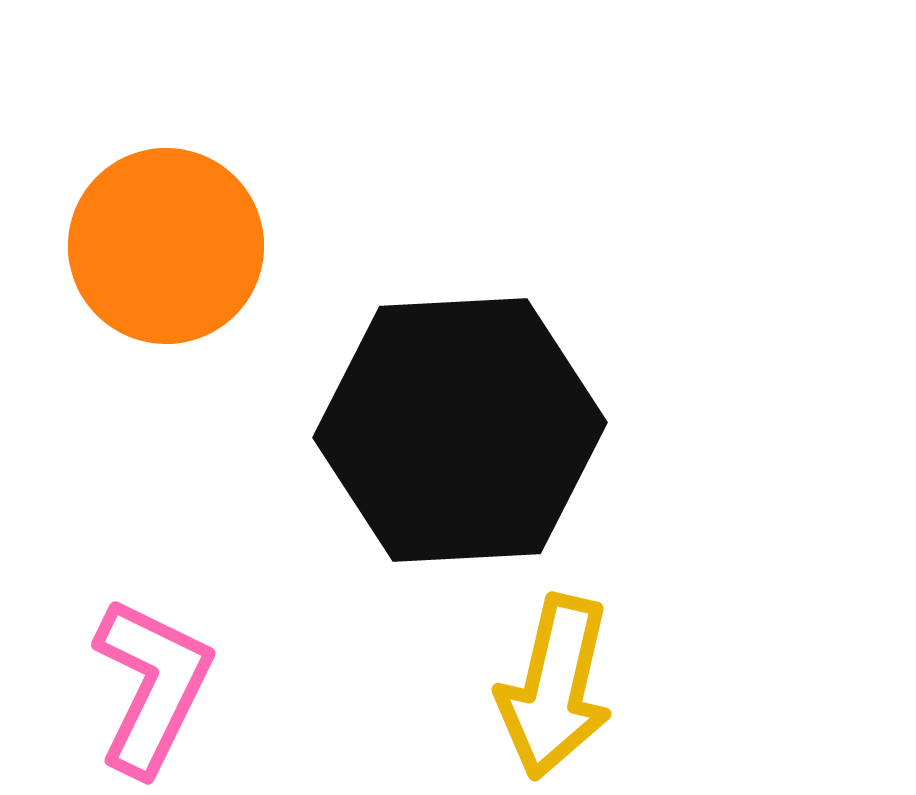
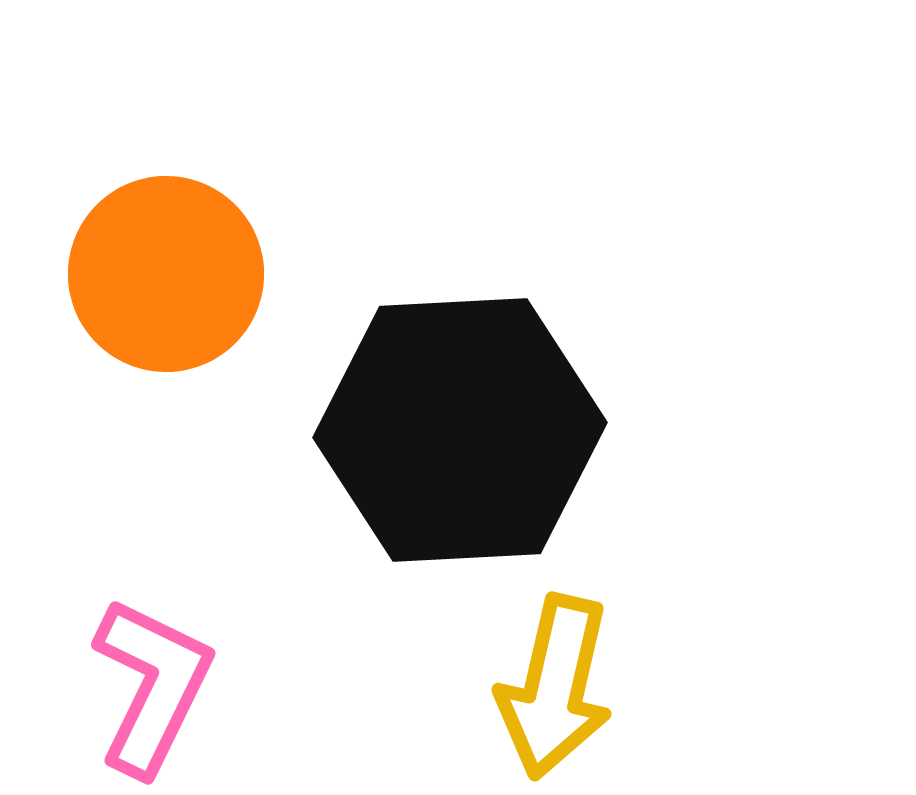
orange circle: moved 28 px down
